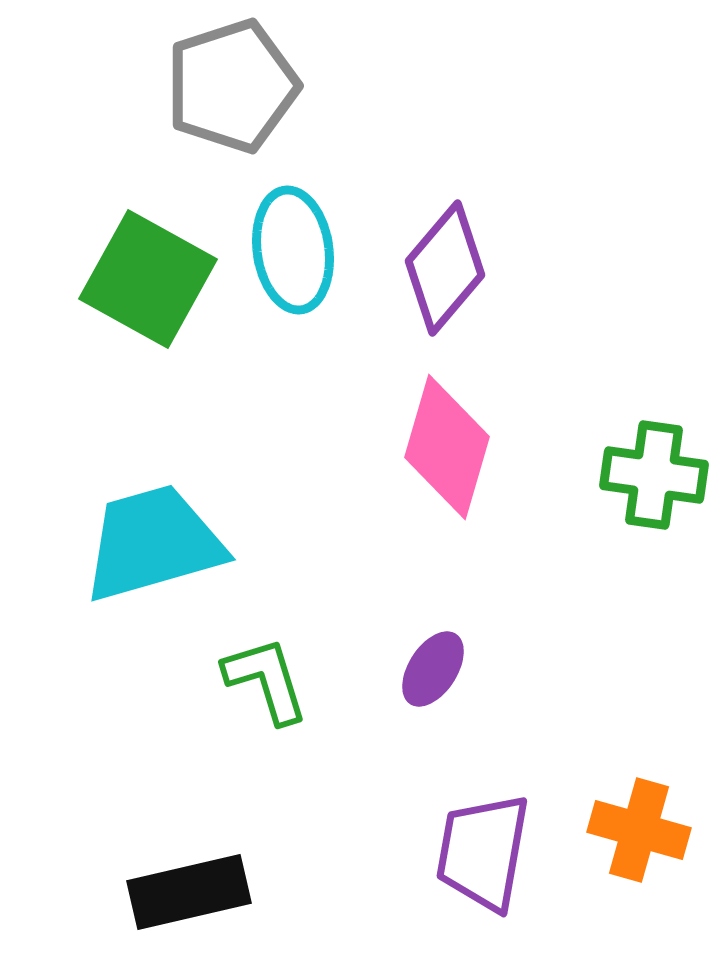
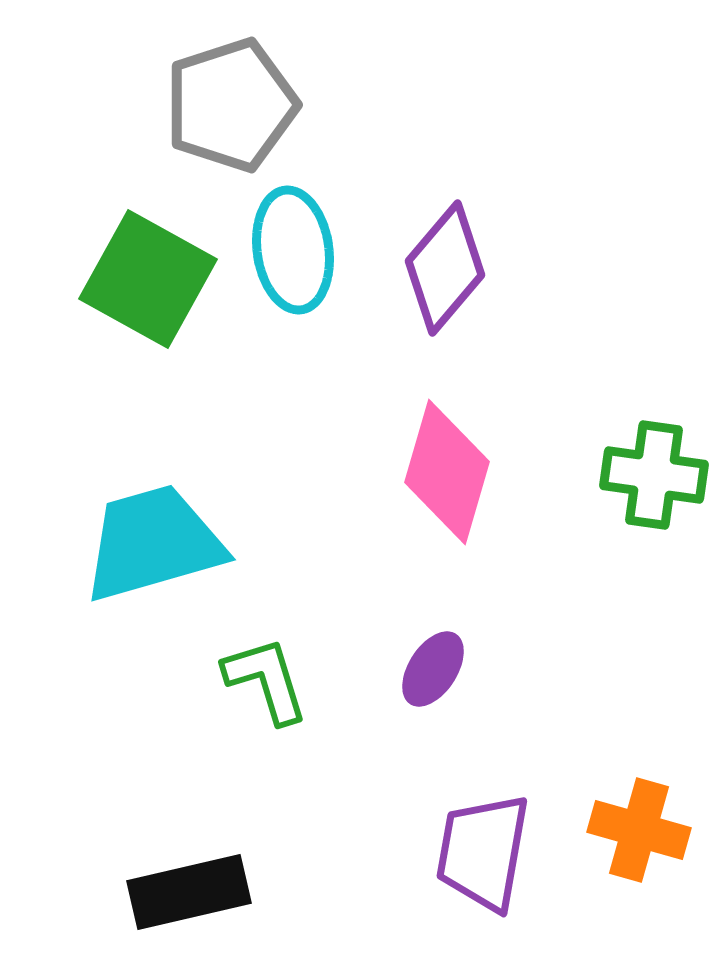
gray pentagon: moved 1 px left, 19 px down
pink diamond: moved 25 px down
